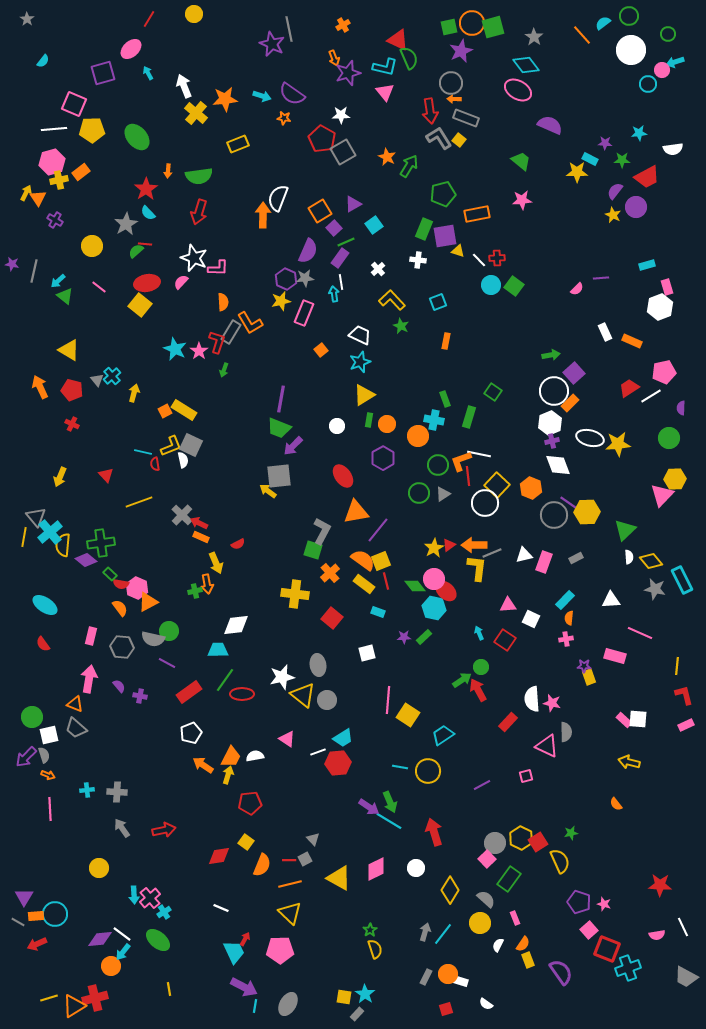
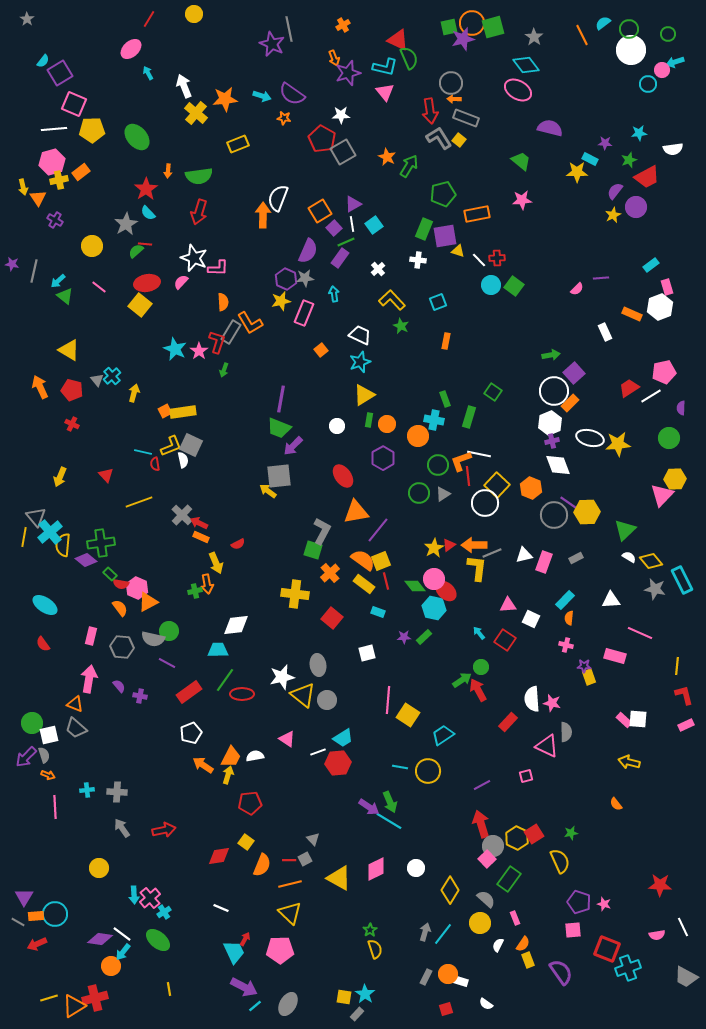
green circle at (629, 16): moved 13 px down
orange line at (582, 35): rotated 15 degrees clockwise
purple star at (461, 51): moved 2 px right, 12 px up; rotated 10 degrees clockwise
purple square at (103, 73): moved 43 px left; rotated 15 degrees counterclockwise
purple semicircle at (550, 125): moved 3 px down; rotated 10 degrees counterclockwise
green star at (622, 160): moved 7 px right; rotated 21 degrees counterclockwise
yellow arrow at (26, 193): moved 3 px left, 6 px up; rotated 140 degrees clockwise
yellow star at (613, 215): rotated 21 degrees clockwise
cyan rectangle at (647, 265): moved 4 px right; rotated 21 degrees counterclockwise
white line at (341, 282): moved 11 px right, 58 px up
orange rectangle at (632, 341): moved 27 px up
yellow rectangle at (184, 410): moved 1 px left, 2 px down; rotated 40 degrees counterclockwise
white semicircle at (629, 557): rotated 56 degrees counterclockwise
cyan arrow at (479, 633): rotated 16 degrees counterclockwise
pink cross at (566, 639): moved 6 px down; rotated 24 degrees clockwise
green circle at (32, 717): moved 6 px down
pink line at (50, 809): moved 5 px right, 2 px up
red arrow at (434, 832): moved 47 px right, 8 px up
yellow hexagon at (521, 838): moved 4 px left
red square at (538, 842): moved 4 px left, 8 px up
gray circle at (495, 843): moved 2 px left, 3 px down
pink square at (589, 930): moved 16 px left; rotated 36 degrees clockwise
purple diamond at (100, 939): rotated 15 degrees clockwise
cyan line at (255, 1006): rotated 40 degrees clockwise
